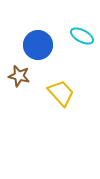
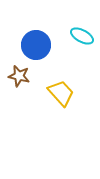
blue circle: moved 2 px left
